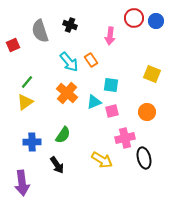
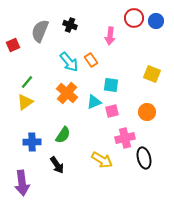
gray semicircle: rotated 40 degrees clockwise
